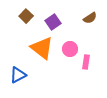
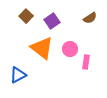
purple square: moved 1 px left, 1 px up
